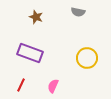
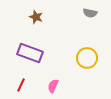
gray semicircle: moved 12 px right, 1 px down
